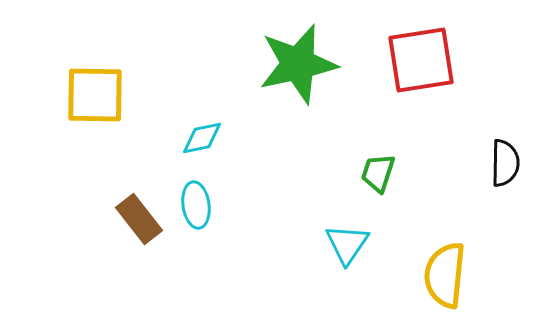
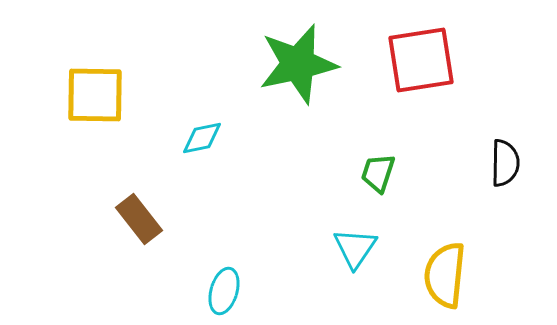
cyan ellipse: moved 28 px right, 86 px down; rotated 24 degrees clockwise
cyan triangle: moved 8 px right, 4 px down
